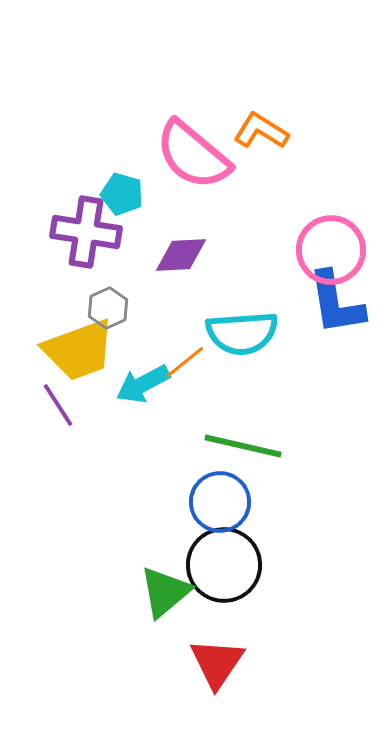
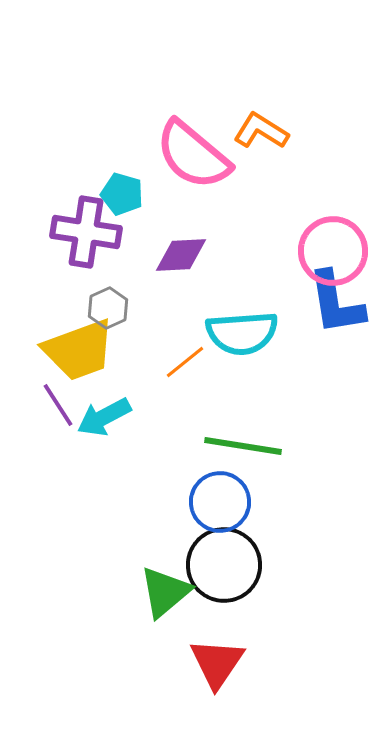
pink circle: moved 2 px right, 1 px down
cyan arrow: moved 39 px left, 33 px down
green line: rotated 4 degrees counterclockwise
